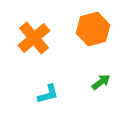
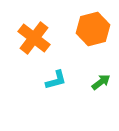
orange cross: rotated 12 degrees counterclockwise
cyan L-shape: moved 8 px right, 14 px up
